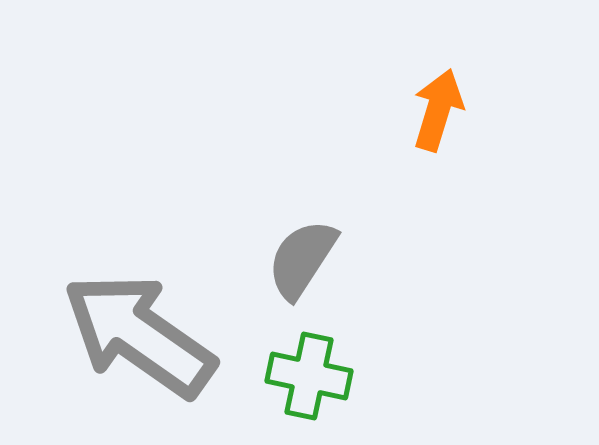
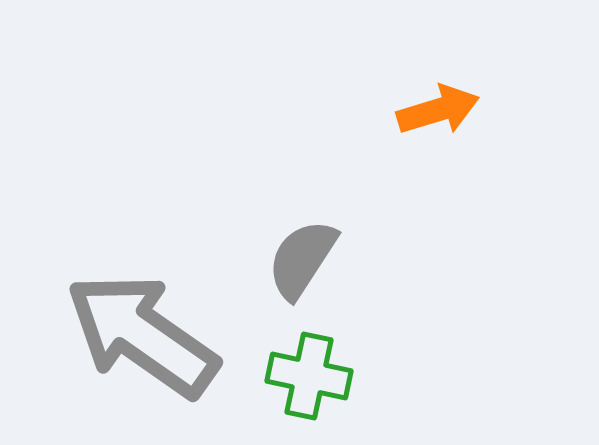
orange arrow: rotated 56 degrees clockwise
gray arrow: moved 3 px right
